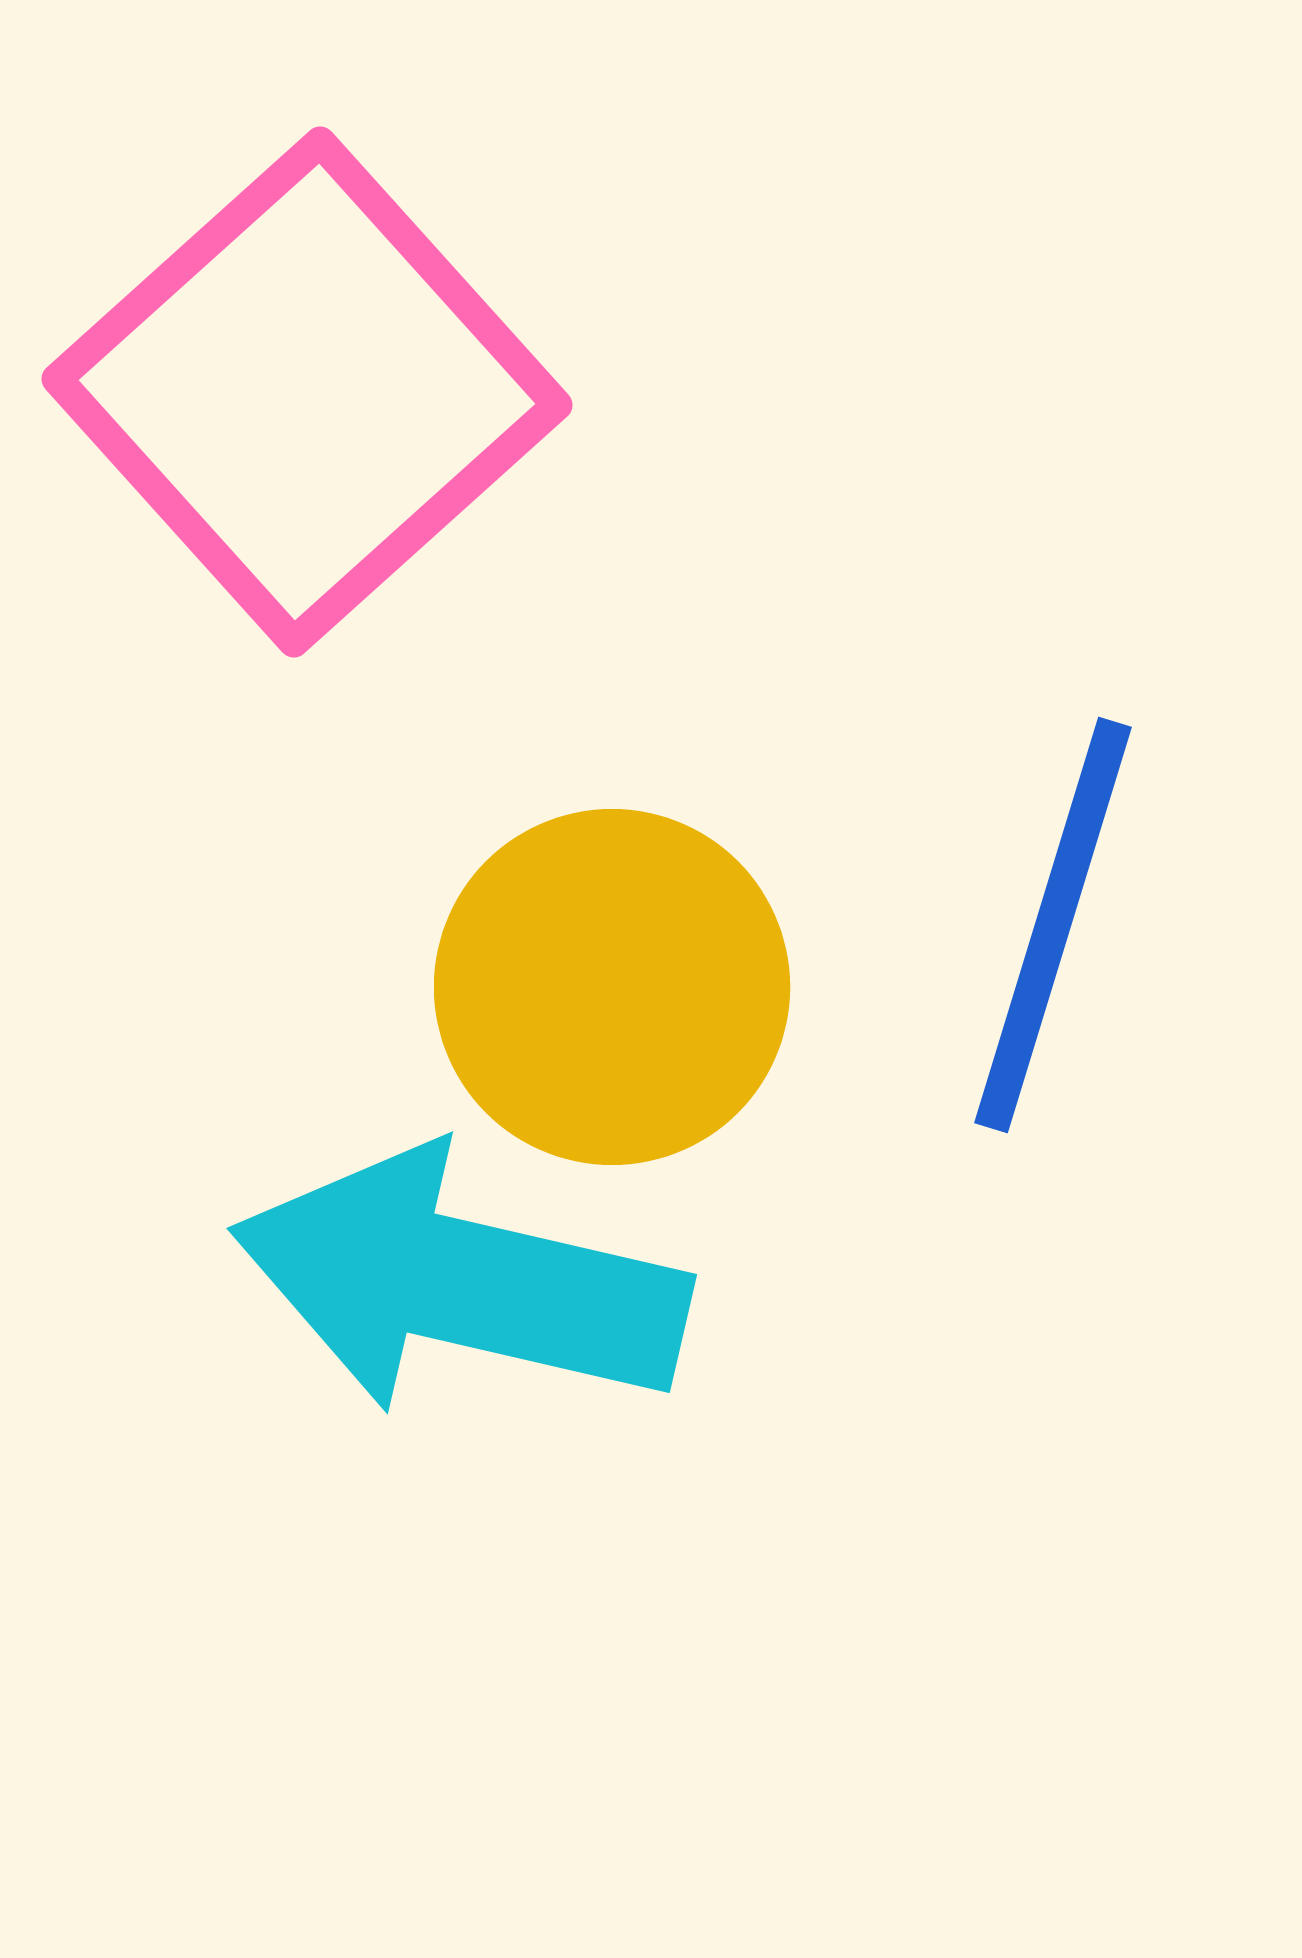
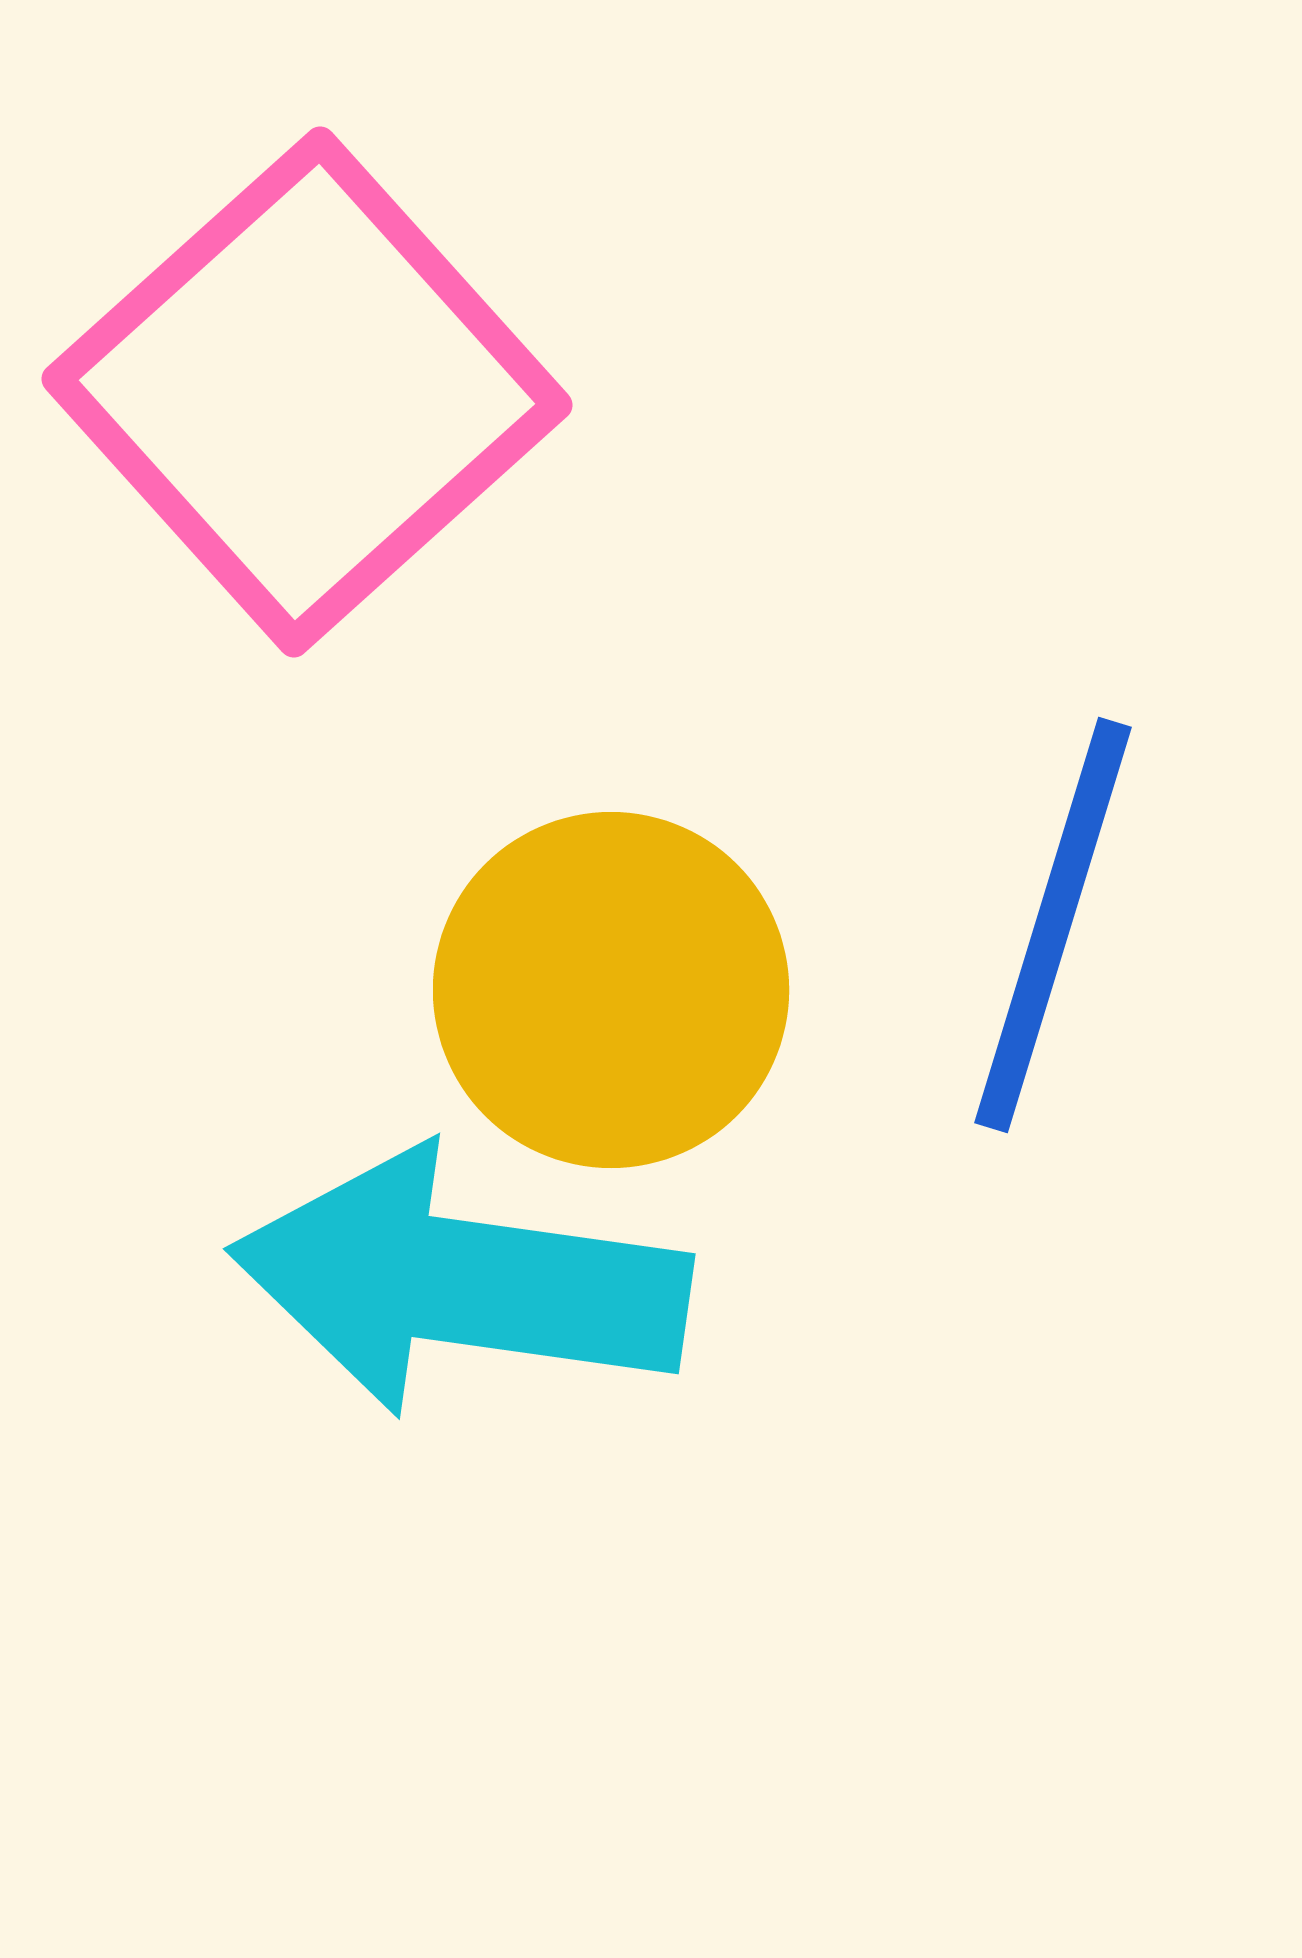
yellow circle: moved 1 px left, 3 px down
cyan arrow: rotated 5 degrees counterclockwise
